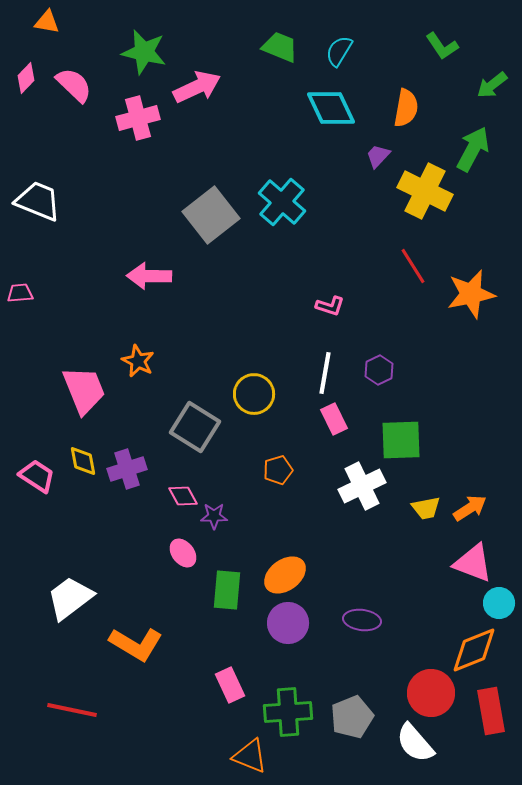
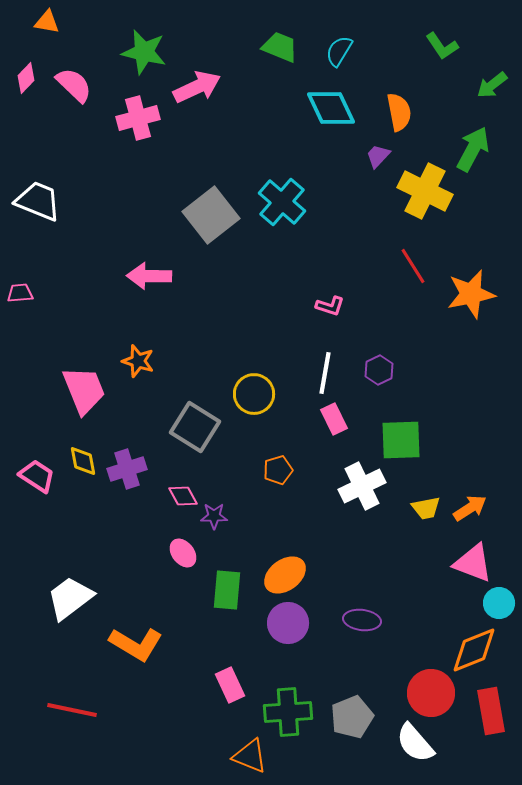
orange semicircle at (406, 108): moved 7 px left, 4 px down; rotated 21 degrees counterclockwise
orange star at (138, 361): rotated 8 degrees counterclockwise
